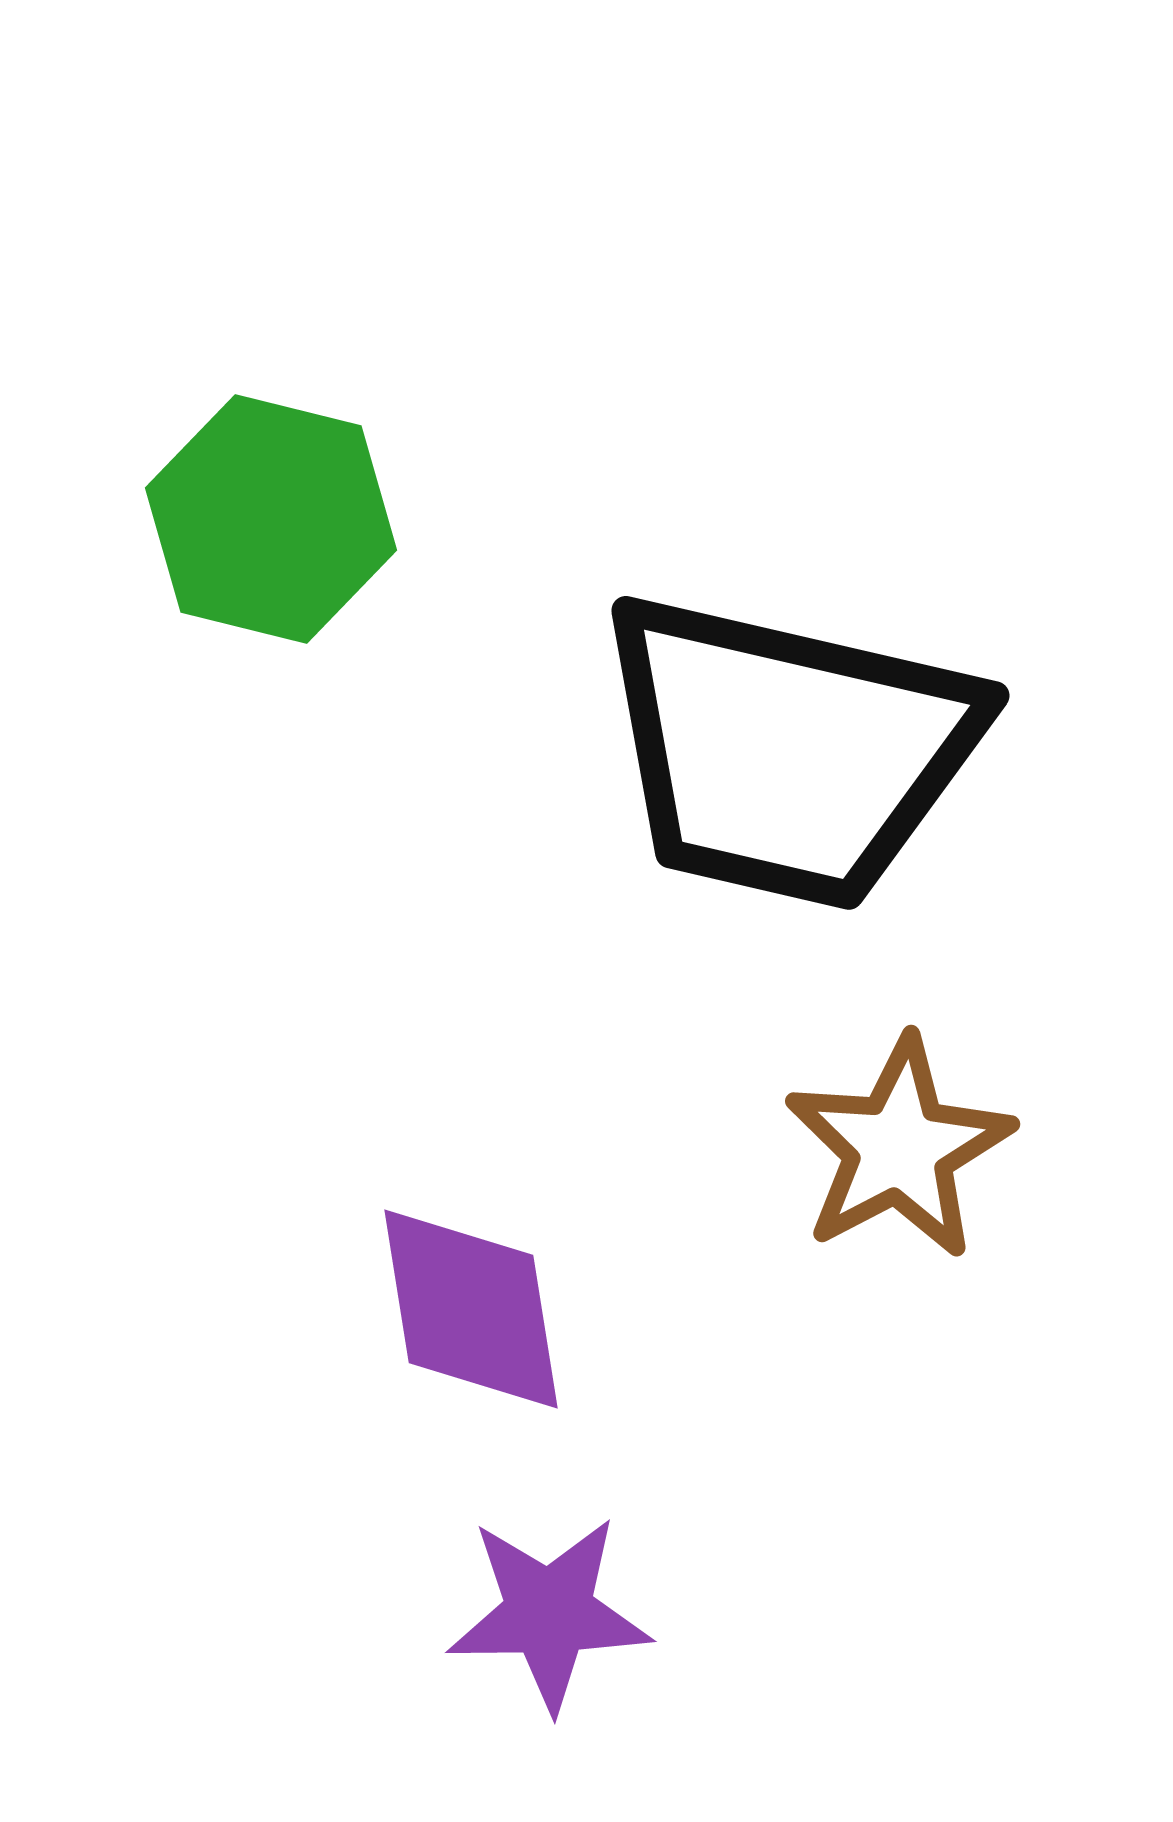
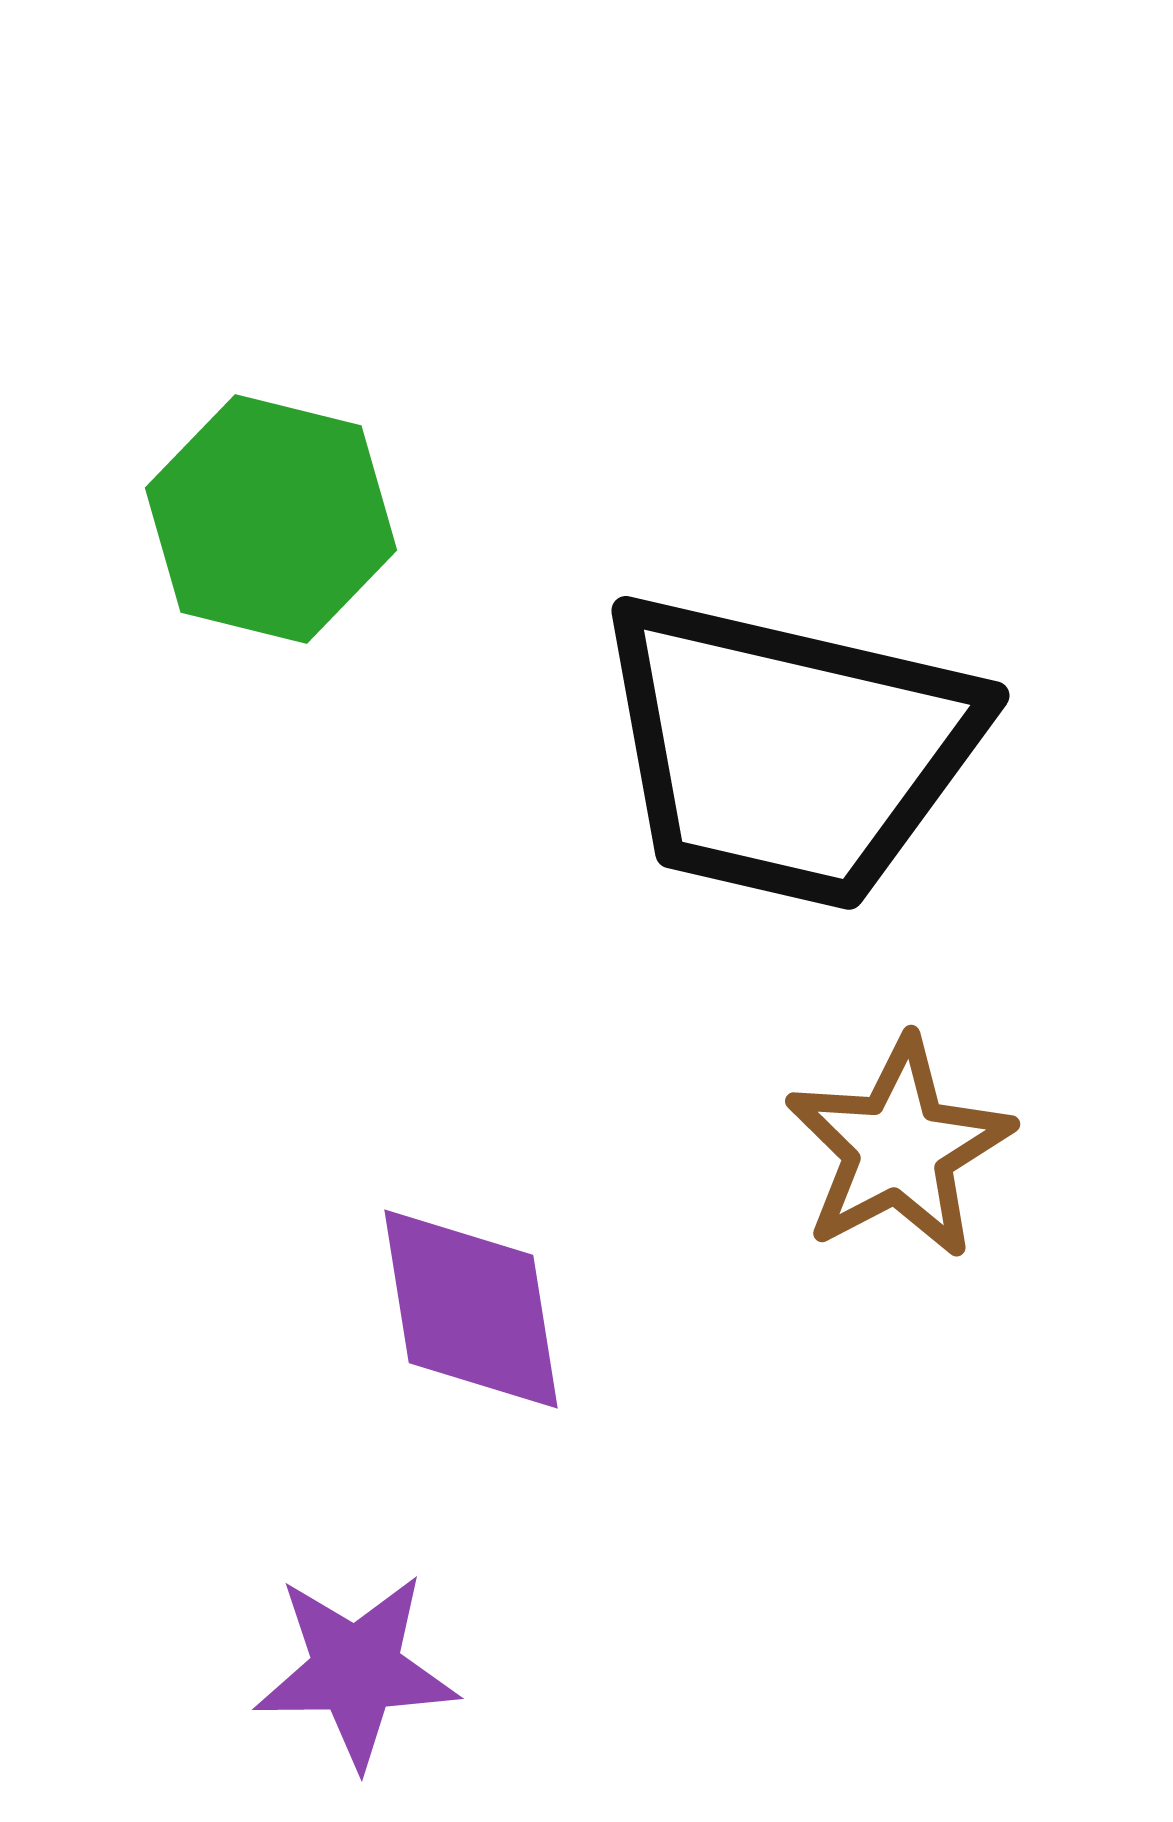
purple star: moved 193 px left, 57 px down
